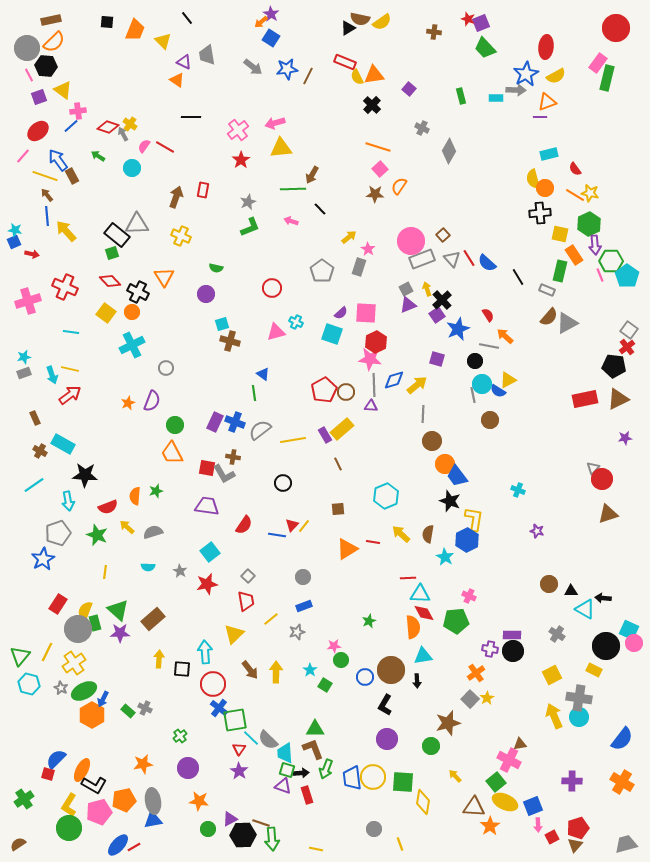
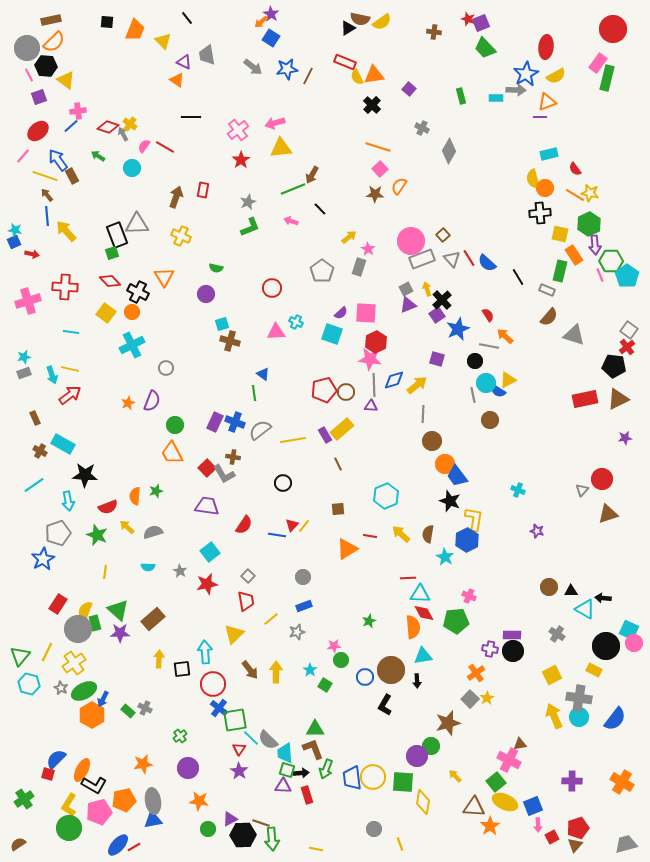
red circle at (616, 28): moved 3 px left, 1 px down
yellow triangle at (63, 90): moved 3 px right, 10 px up
green line at (293, 189): rotated 20 degrees counterclockwise
black rectangle at (117, 235): rotated 30 degrees clockwise
red cross at (65, 287): rotated 20 degrees counterclockwise
gray triangle at (567, 323): moved 7 px right, 12 px down; rotated 45 degrees clockwise
pink triangle at (276, 332): rotated 12 degrees clockwise
cyan circle at (482, 384): moved 4 px right, 1 px up
red pentagon at (324, 390): rotated 15 degrees clockwise
red square at (207, 468): rotated 36 degrees clockwise
gray triangle at (593, 468): moved 11 px left, 22 px down
red line at (373, 542): moved 3 px left, 6 px up
brown circle at (549, 584): moved 3 px down
black square at (182, 669): rotated 12 degrees counterclockwise
purple circle at (387, 739): moved 30 px right, 17 px down
blue semicircle at (622, 739): moved 7 px left, 20 px up
purple triangle at (283, 786): rotated 18 degrees counterclockwise
